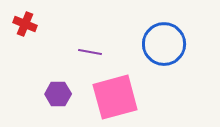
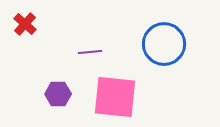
red cross: rotated 20 degrees clockwise
purple line: rotated 15 degrees counterclockwise
pink square: rotated 21 degrees clockwise
